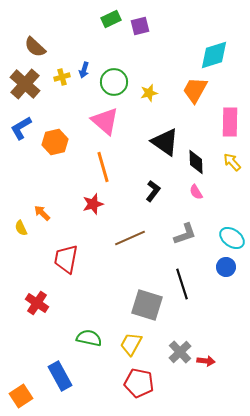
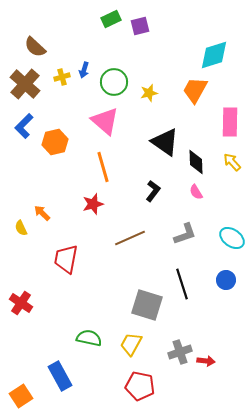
blue L-shape: moved 3 px right, 2 px up; rotated 15 degrees counterclockwise
blue circle: moved 13 px down
red cross: moved 16 px left
gray cross: rotated 25 degrees clockwise
red pentagon: moved 1 px right, 3 px down
